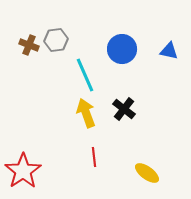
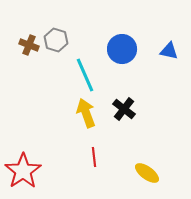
gray hexagon: rotated 25 degrees clockwise
